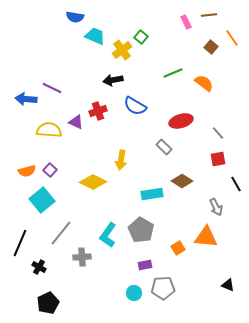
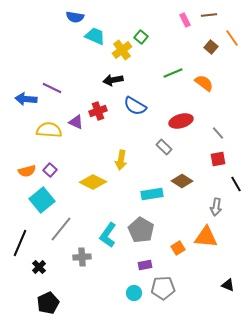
pink rectangle at (186, 22): moved 1 px left, 2 px up
gray arrow at (216, 207): rotated 36 degrees clockwise
gray line at (61, 233): moved 4 px up
black cross at (39, 267): rotated 16 degrees clockwise
